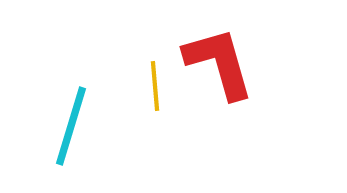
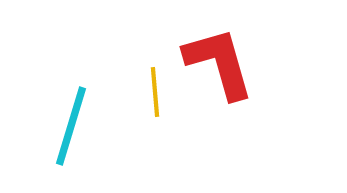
yellow line: moved 6 px down
